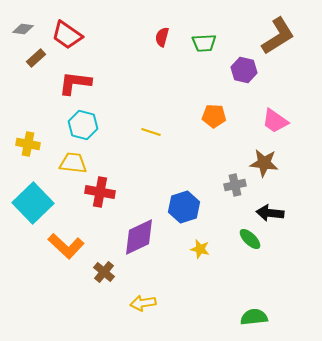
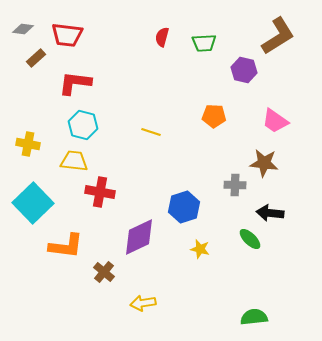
red trapezoid: rotated 28 degrees counterclockwise
yellow trapezoid: moved 1 px right, 2 px up
gray cross: rotated 15 degrees clockwise
orange L-shape: rotated 36 degrees counterclockwise
